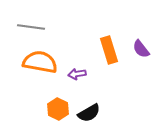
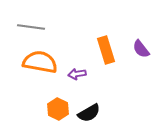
orange rectangle: moved 3 px left
